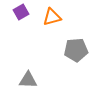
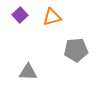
purple square: moved 1 px left, 3 px down; rotated 14 degrees counterclockwise
gray triangle: moved 8 px up
